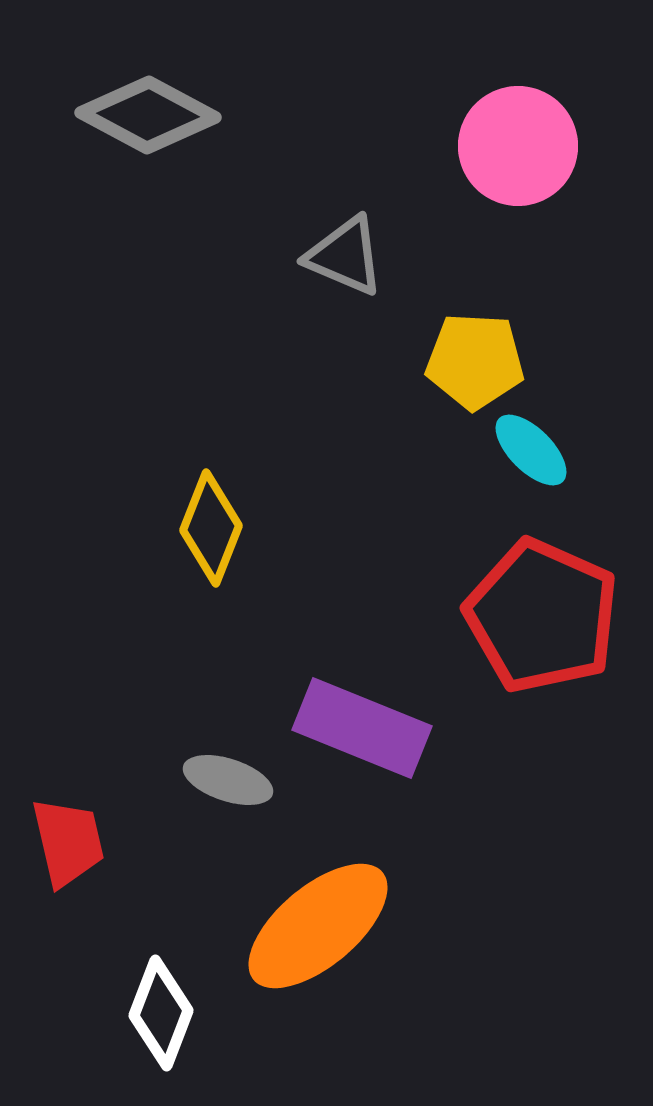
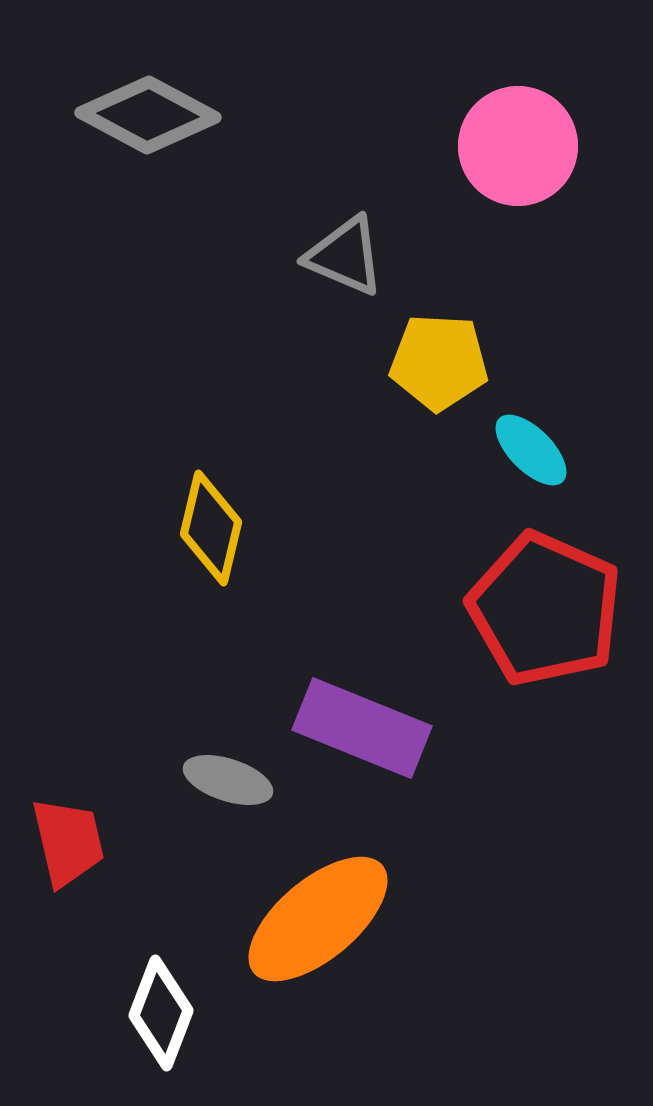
yellow pentagon: moved 36 px left, 1 px down
yellow diamond: rotated 8 degrees counterclockwise
red pentagon: moved 3 px right, 7 px up
orange ellipse: moved 7 px up
